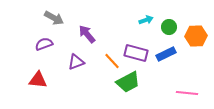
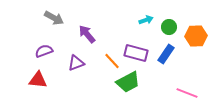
purple semicircle: moved 7 px down
blue rectangle: rotated 30 degrees counterclockwise
purple triangle: moved 1 px down
pink line: rotated 15 degrees clockwise
